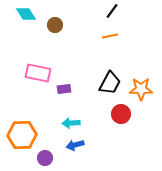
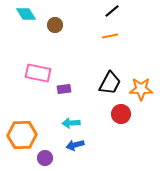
black line: rotated 14 degrees clockwise
